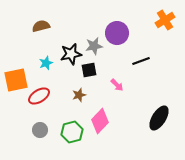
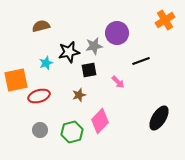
black star: moved 2 px left, 2 px up
pink arrow: moved 1 px right, 3 px up
red ellipse: rotated 15 degrees clockwise
